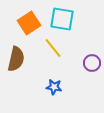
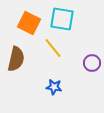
orange square: rotated 30 degrees counterclockwise
